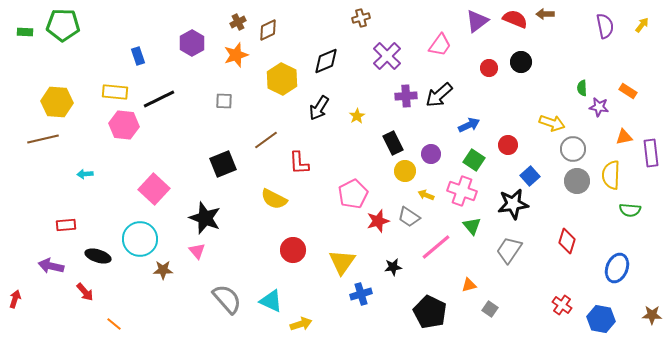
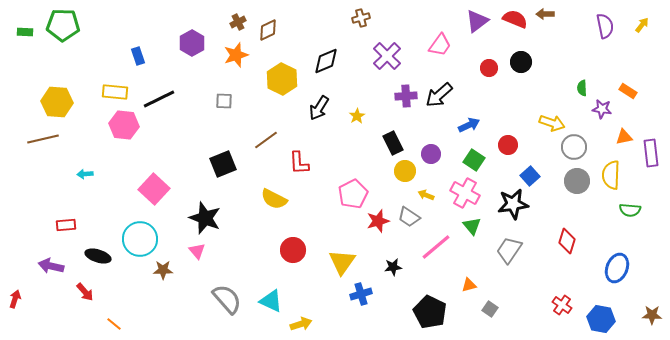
purple star at (599, 107): moved 3 px right, 2 px down
gray circle at (573, 149): moved 1 px right, 2 px up
pink cross at (462, 191): moved 3 px right, 2 px down; rotated 8 degrees clockwise
